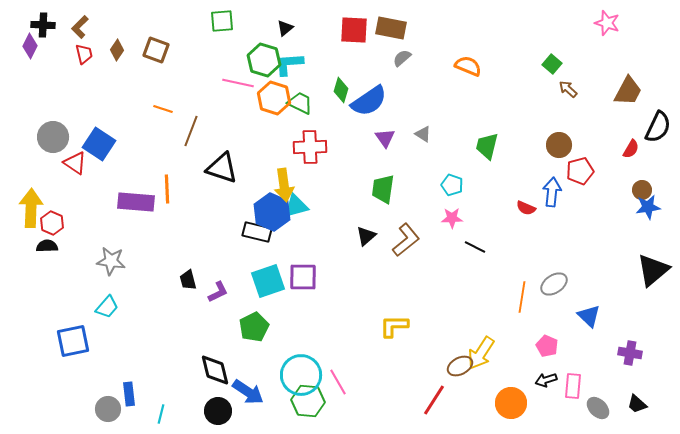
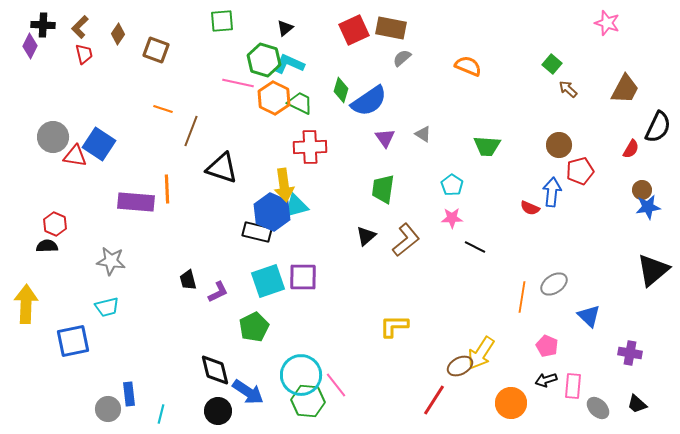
red square at (354, 30): rotated 28 degrees counterclockwise
brown diamond at (117, 50): moved 1 px right, 16 px up
cyan L-shape at (289, 64): rotated 28 degrees clockwise
brown trapezoid at (628, 91): moved 3 px left, 2 px up
orange hexagon at (274, 98): rotated 8 degrees clockwise
green trapezoid at (487, 146): rotated 100 degrees counterclockwise
red triangle at (75, 163): moved 7 px up; rotated 25 degrees counterclockwise
cyan pentagon at (452, 185): rotated 15 degrees clockwise
yellow arrow at (31, 208): moved 5 px left, 96 px down
red semicircle at (526, 208): moved 4 px right
red hexagon at (52, 223): moved 3 px right, 1 px down
cyan trapezoid at (107, 307): rotated 35 degrees clockwise
pink line at (338, 382): moved 2 px left, 3 px down; rotated 8 degrees counterclockwise
